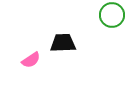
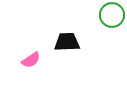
black trapezoid: moved 4 px right, 1 px up
